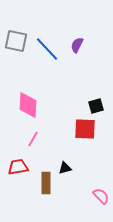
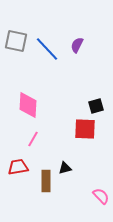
brown rectangle: moved 2 px up
